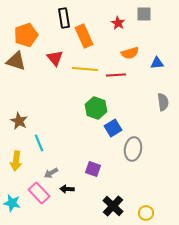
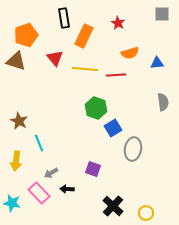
gray square: moved 18 px right
orange rectangle: rotated 50 degrees clockwise
